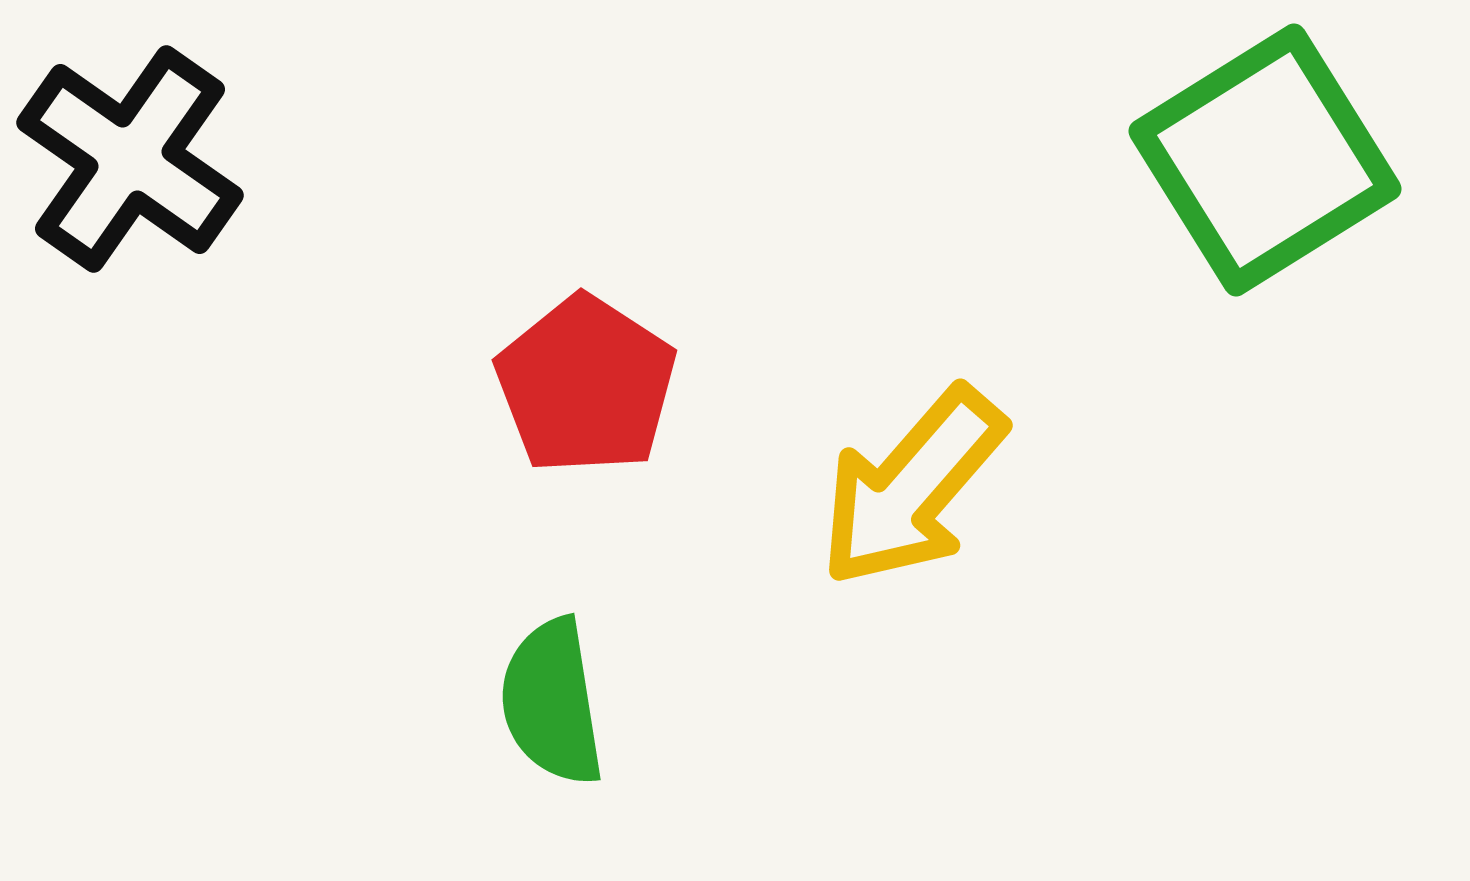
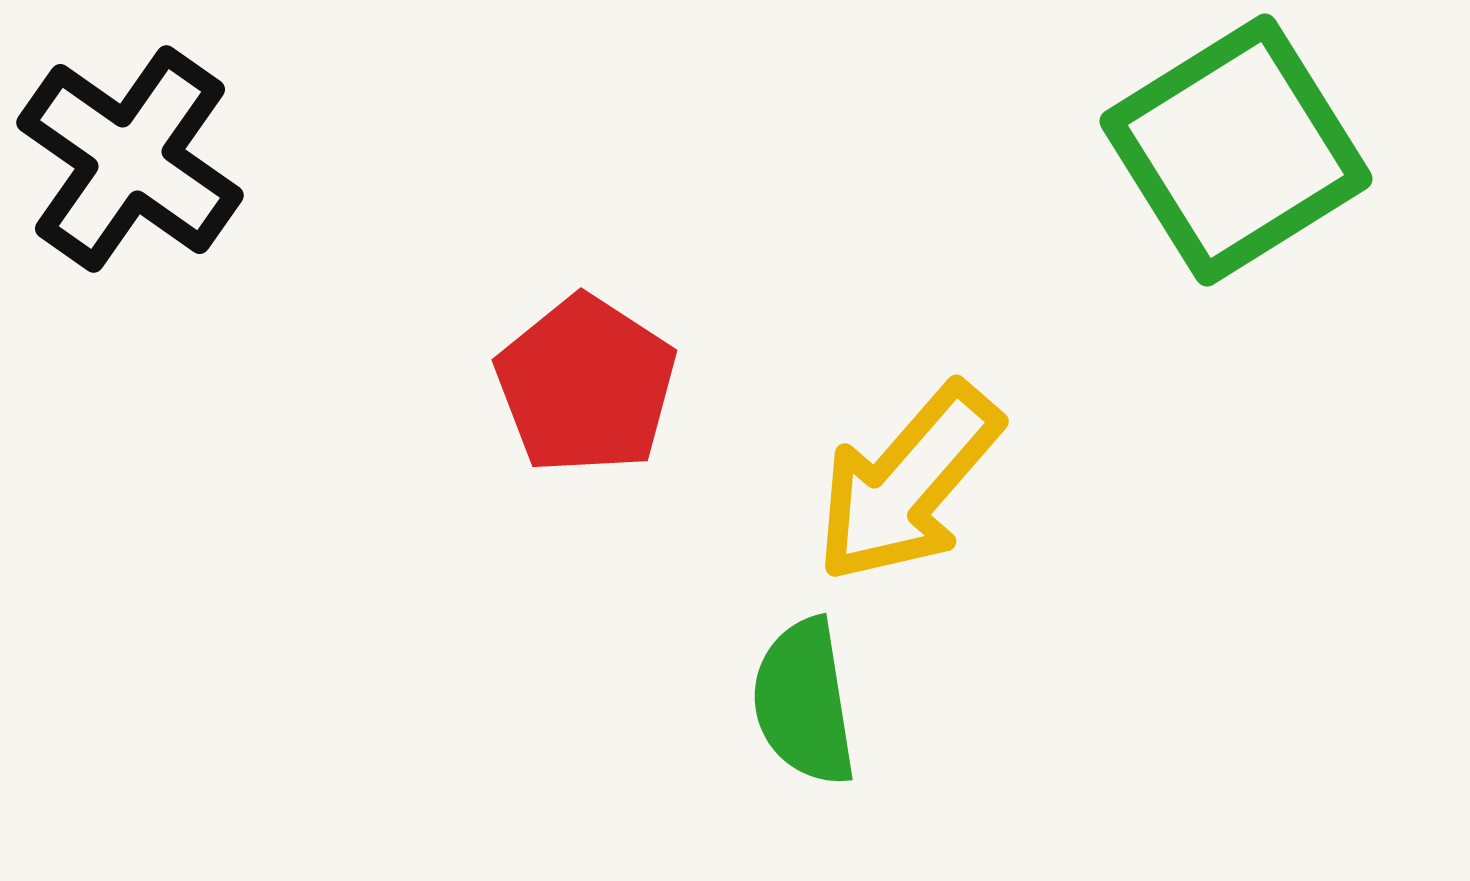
green square: moved 29 px left, 10 px up
yellow arrow: moved 4 px left, 4 px up
green semicircle: moved 252 px right
